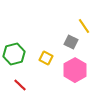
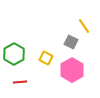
green hexagon: rotated 15 degrees counterclockwise
pink hexagon: moved 3 px left
red line: moved 3 px up; rotated 48 degrees counterclockwise
